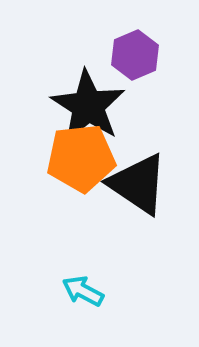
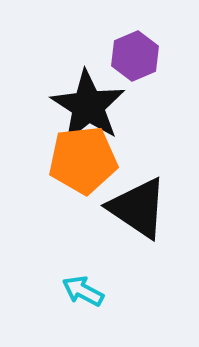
purple hexagon: moved 1 px down
orange pentagon: moved 2 px right, 2 px down
black triangle: moved 24 px down
